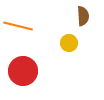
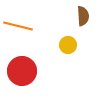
yellow circle: moved 1 px left, 2 px down
red circle: moved 1 px left
